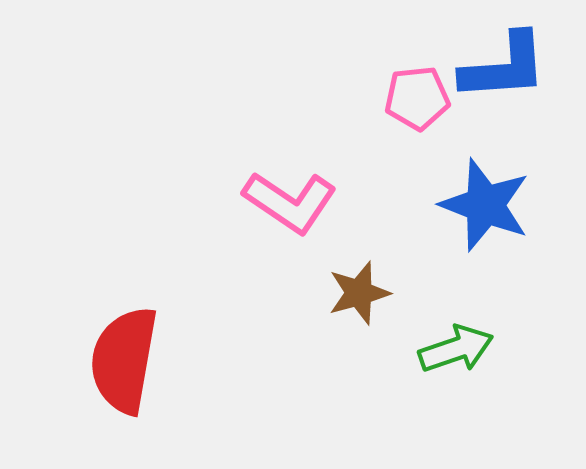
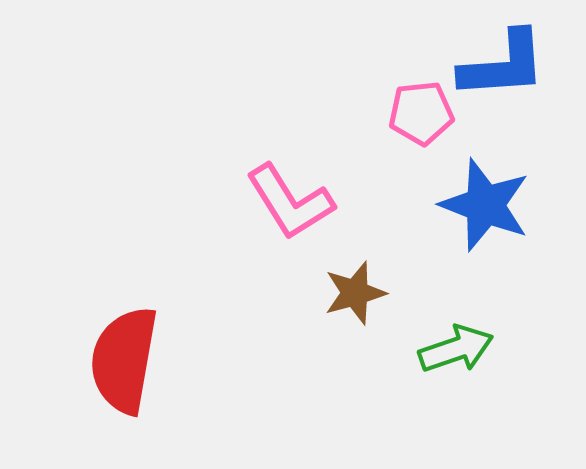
blue L-shape: moved 1 px left, 2 px up
pink pentagon: moved 4 px right, 15 px down
pink L-shape: rotated 24 degrees clockwise
brown star: moved 4 px left
